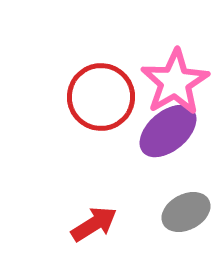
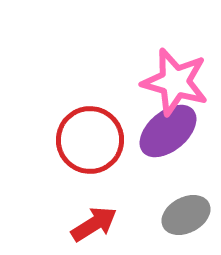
pink star: rotated 26 degrees counterclockwise
red circle: moved 11 px left, 43 px down
gray ellipse: moved 3 px down
